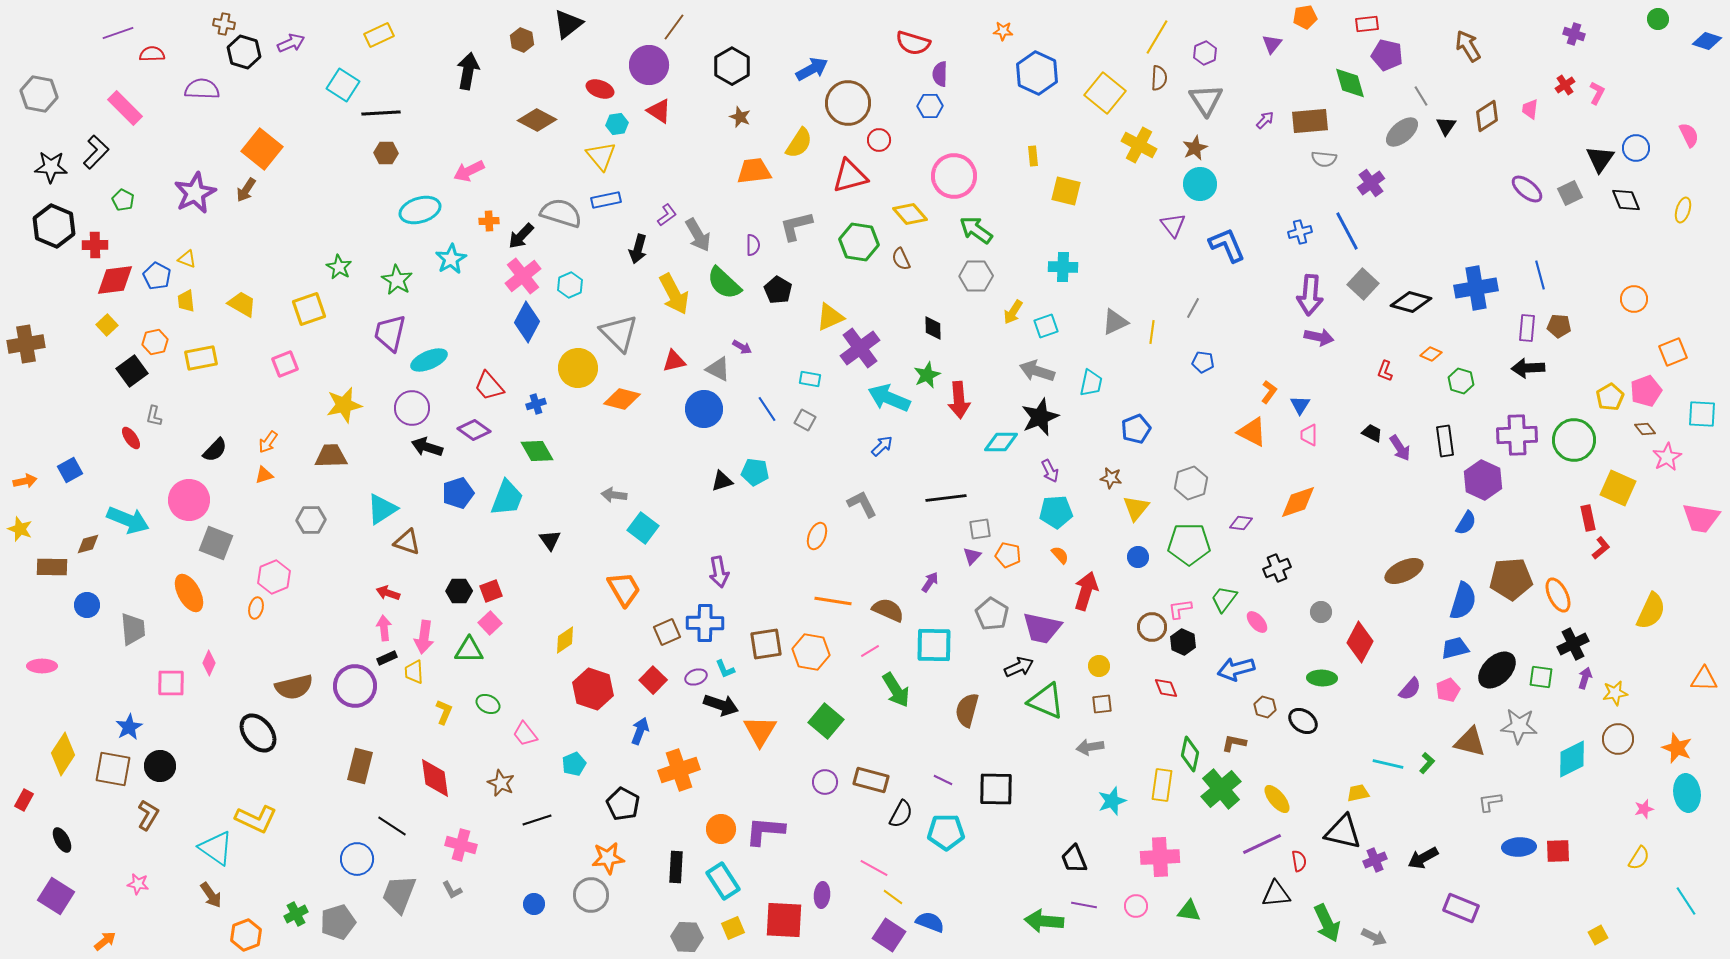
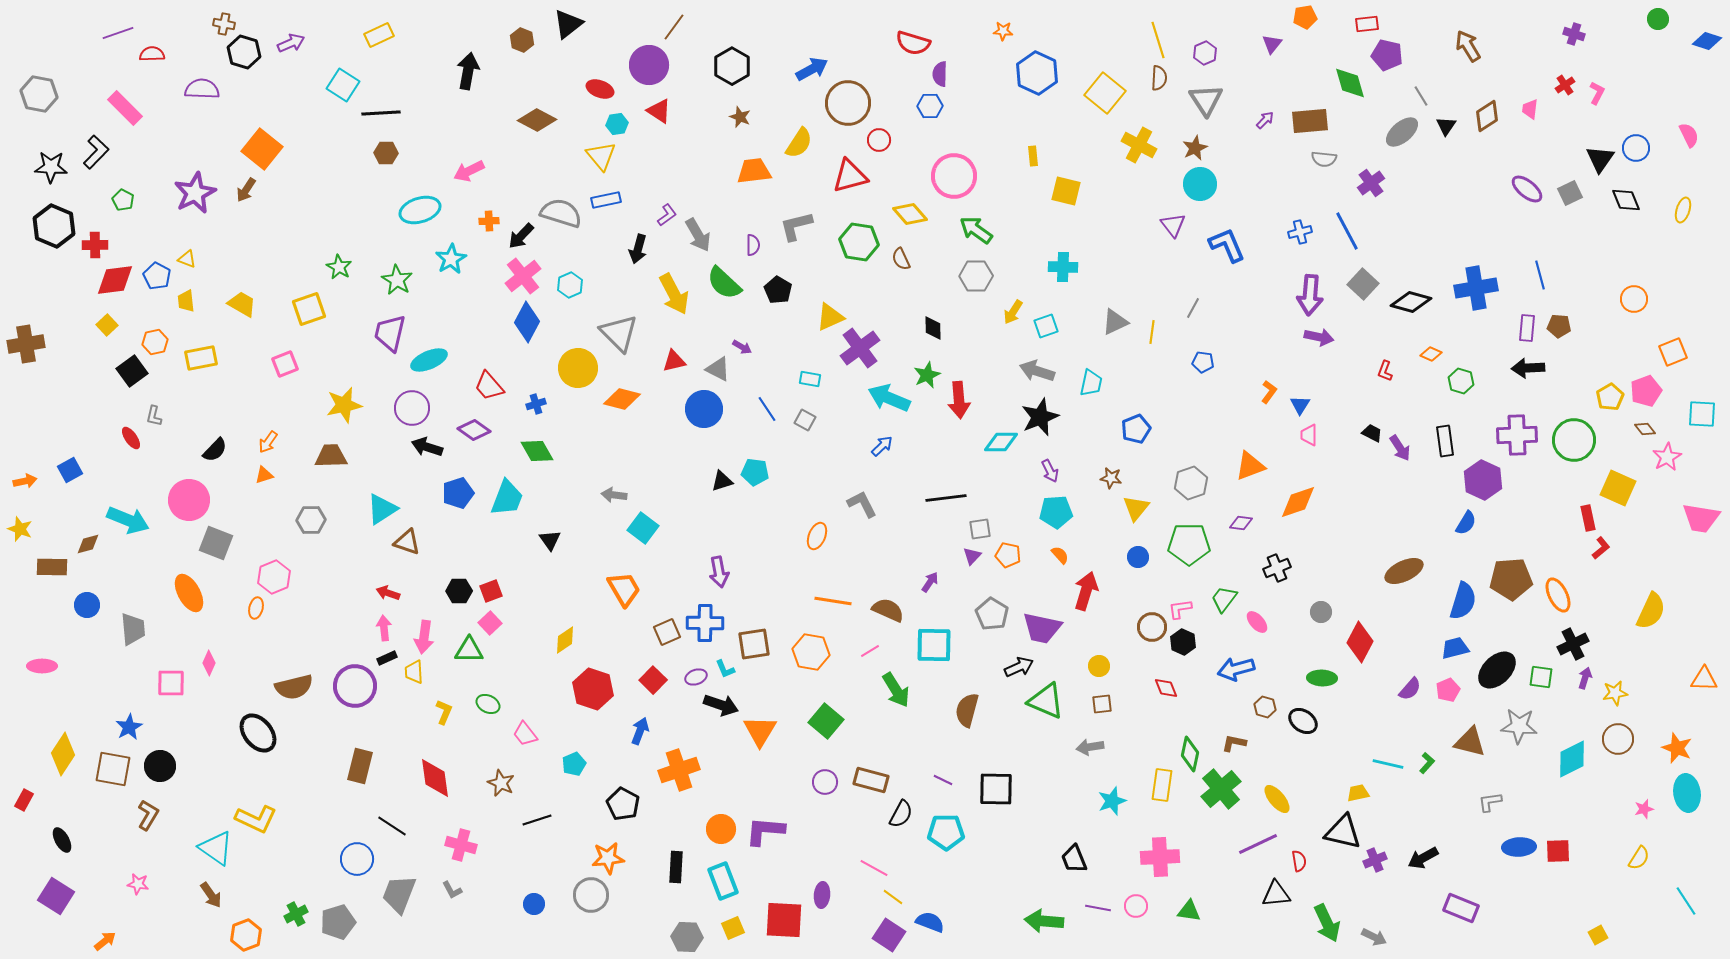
yellow line at (1157, 37): moved 1 px right, 3 px down; rotated 48 degrees counterclockwise
orange triangle at (1252, 432): moved 2 px left, 34 px down; rotated 48 degrees counterclockwise
brown square at (766, 644): moved 12 px left
purple line at (1262, 844): moved 4 px left
cyan rectangle at (723, 881): rotated 12 degrees clockwise
purple line at (1084, 905): moved 14 px right, 3 px down
